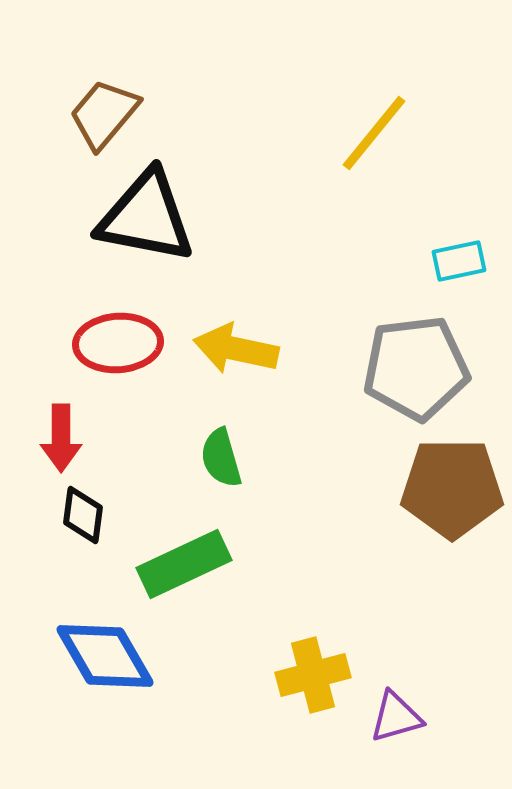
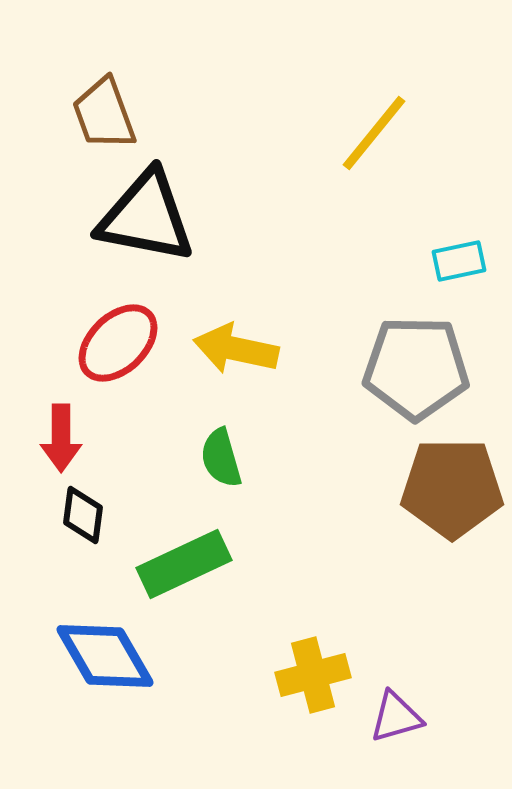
brown trapezoid: rotated 60 degrees counterclockwise
red ellipse: rotated 40 degrees counterclockwise
gray pentagon: rotated 8 degrees clockwise
